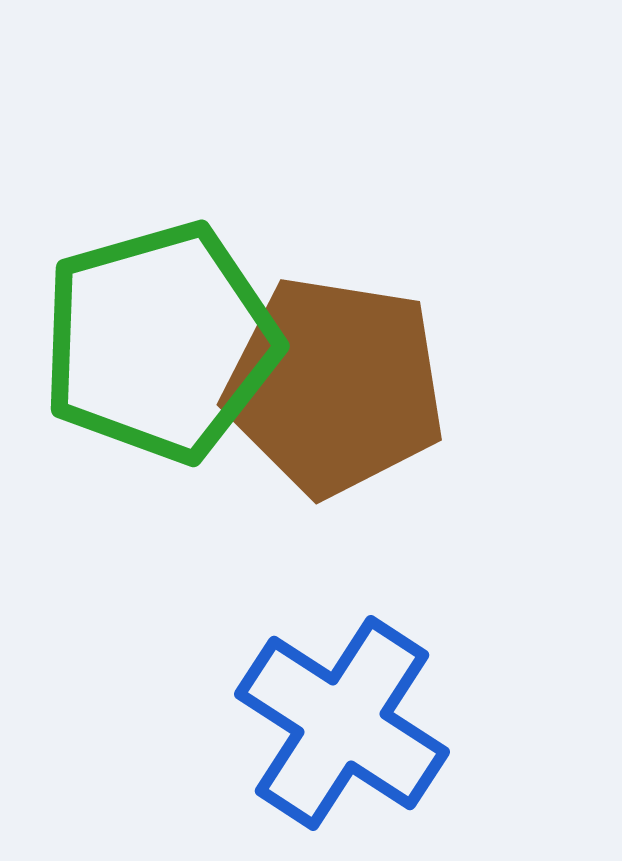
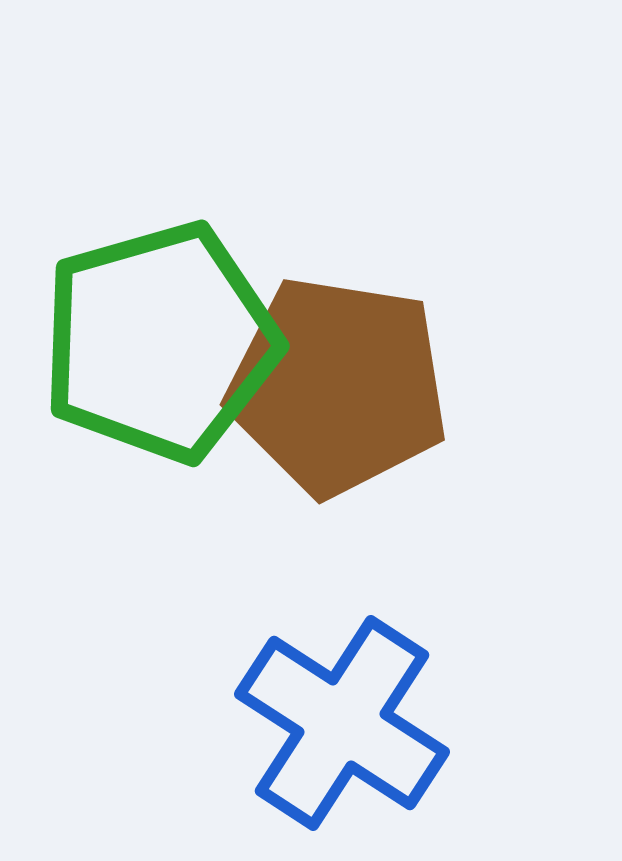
brown pentagon: moved 3 px right
